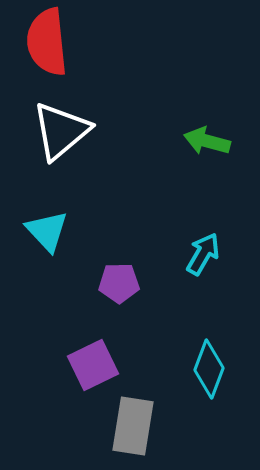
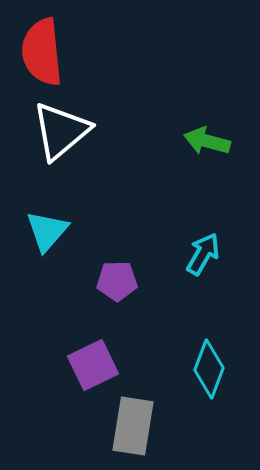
red semicircle: moved 5 px left, 10 px down
cyan triangle: rotated 24 degrees clockwise
purple pentagon: moved 2 px left, 2 px up
